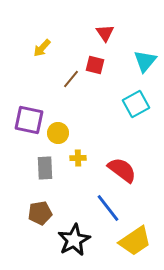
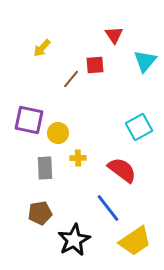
red triangle: moved 9 px right, 2 px down
red square: rotated 18 degrees counterclockwise
cyan square: moved 3 px right, 23 px down
